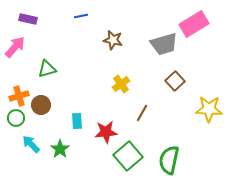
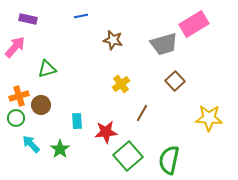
yellow star: moved 9 px down
